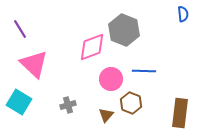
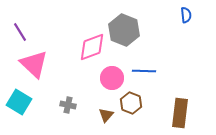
blue semicircle: moved 3 px right, 1 px down
purple line: moved 3 px down
pink circle: moved 1 px right, 1 px up
gray cross: rotated 28 degrees clockwise
